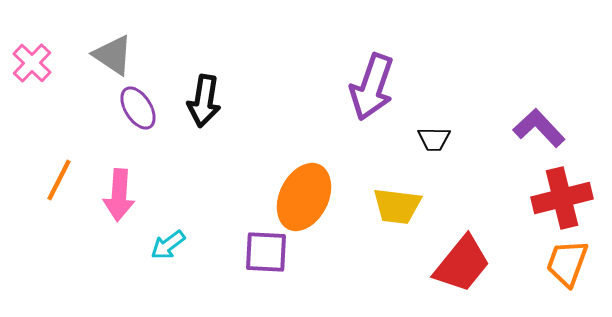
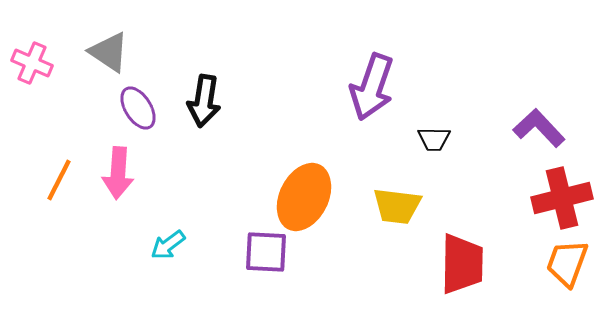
gray triangle: moved 4 px left, 3 px up
pink cross: rotated 21 degrees counterclockwise
pink arrow: moved 1 px left, 22 px up
red trapezoid: rotated 38 degrees counterclockwise
